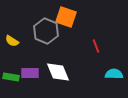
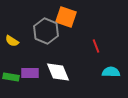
cyan semicircle: moved 3 px left, 2 px up
